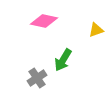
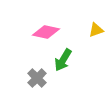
pink diamond: moved 2 px right, 11 px down
gray cross: rotated 12 degrees counterclockwise
